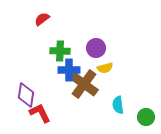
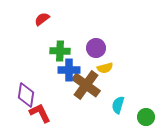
brown cross: moved 2 px right, 1 px down
cyan semicircle: rotated 24 degrees clockwise
